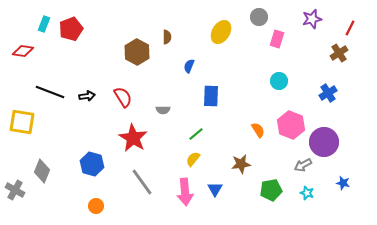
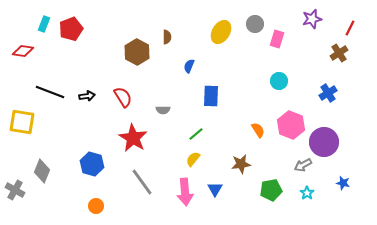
gray circle: moved 4 px left, 7 px down
cyan star: rotated 16 degrees clockwise
